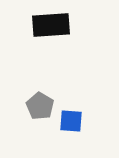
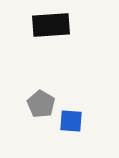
gray pentagon: moved 1 px right, 2 px up
